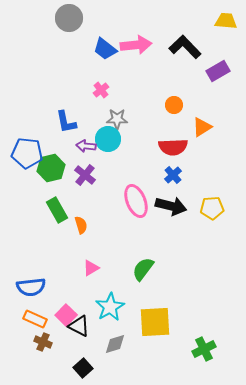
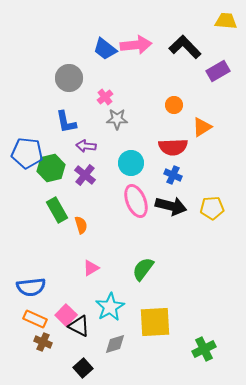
gray circle: moved 60 px down
pink cross: moved 4 px right, 7 px down
cyan circle: moved 23 px right, 24 px down
blue cross: rotated 24 degrees counterclockwise
